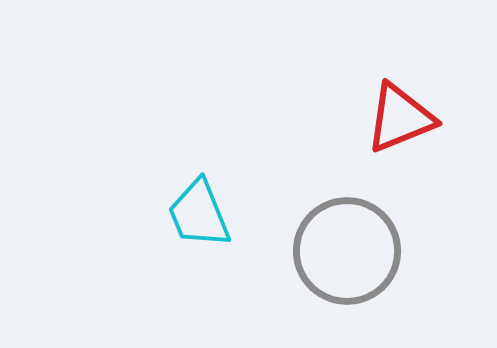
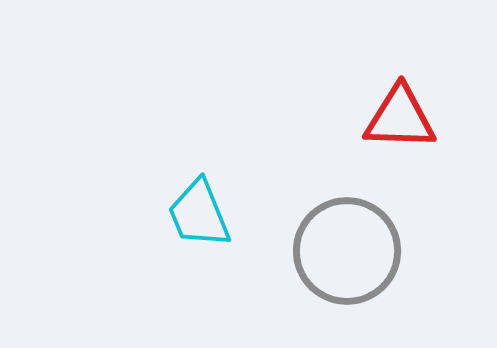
red triangle: rotated 24 degrees clockwise
